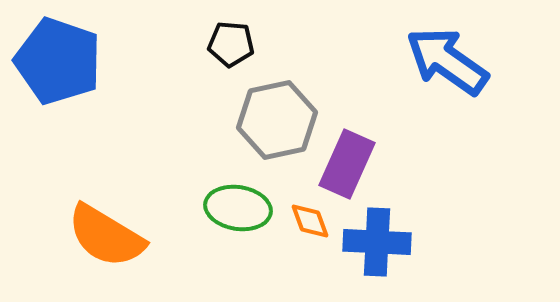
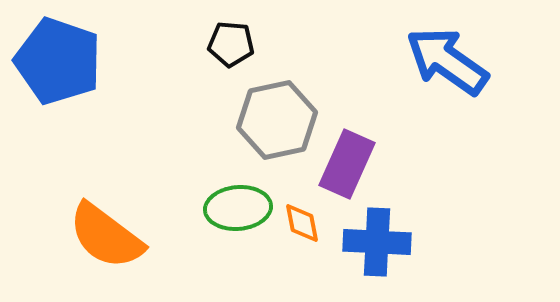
green ellipse: rotated 14 degrees counterclockwise
orange diamond: moved 8 px left, 2 px down; rotated 9 degrees clockwise
orange semicircle: rotated 6 degrees clockwise
